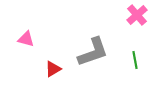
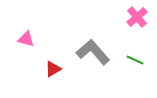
pink cross: moved 2 px down
gray L-shape: rotated 112 degrees counterclockwise
green line: rotated 54 degrees counterclockwise
